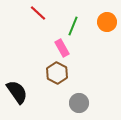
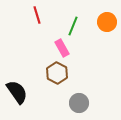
red line: moved 1 px left, 2 px down; rotated 30 degrees clockwise
